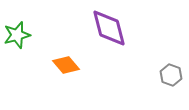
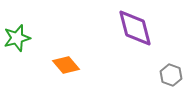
purple diamond: moved 26 px right
green star: moved 3 px down
